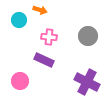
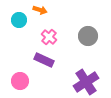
pink cross: rotated 35 degrees clockwise
purple cross: moved 1 px left; rotated 30 degrees clockwise
